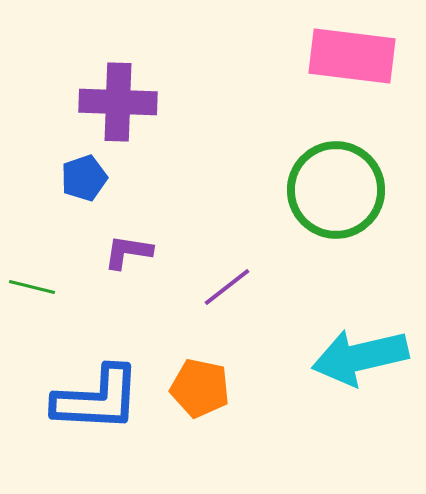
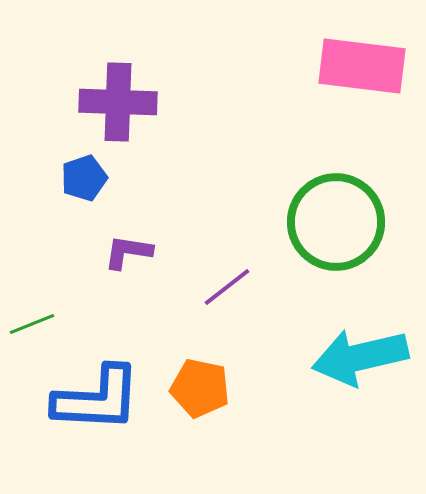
pink rectangle: moved 10 px right, 10 px down
green circle: moved 32 px down
green line: moved 37 px down; rotated 36 degrees counterclockwise
